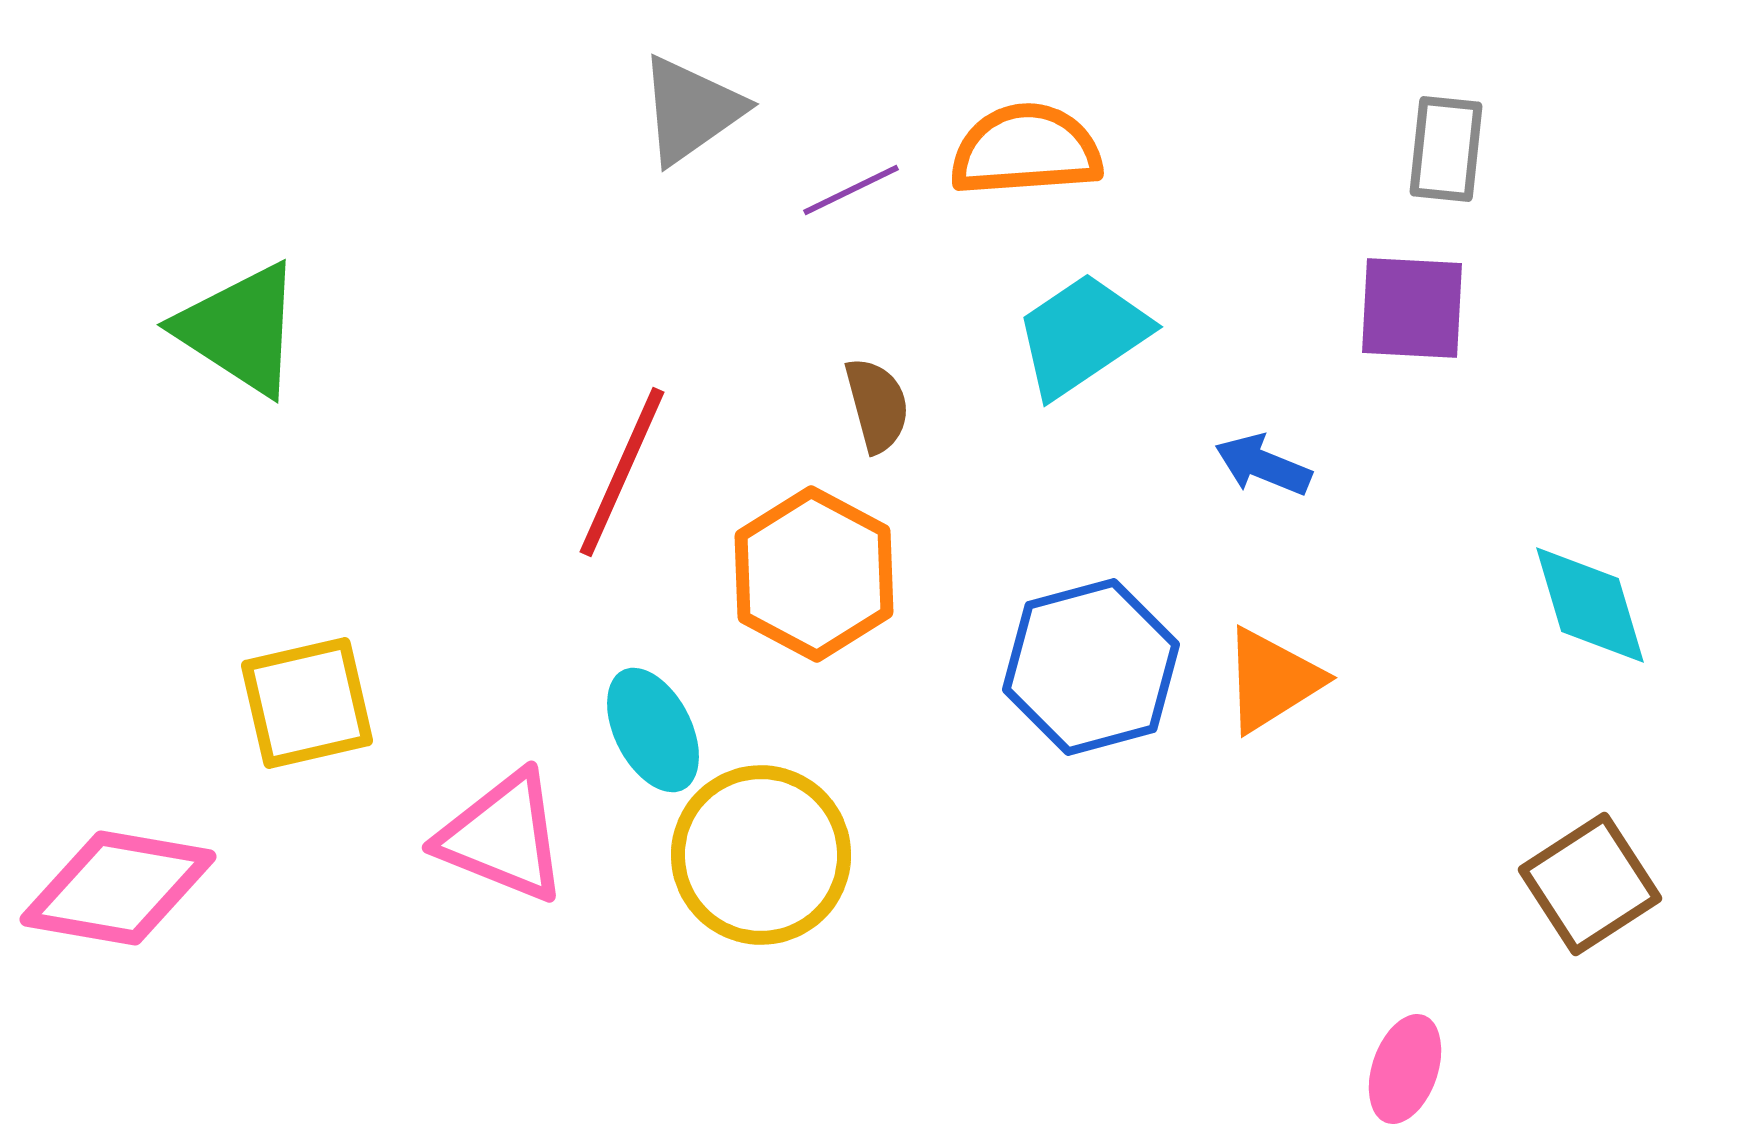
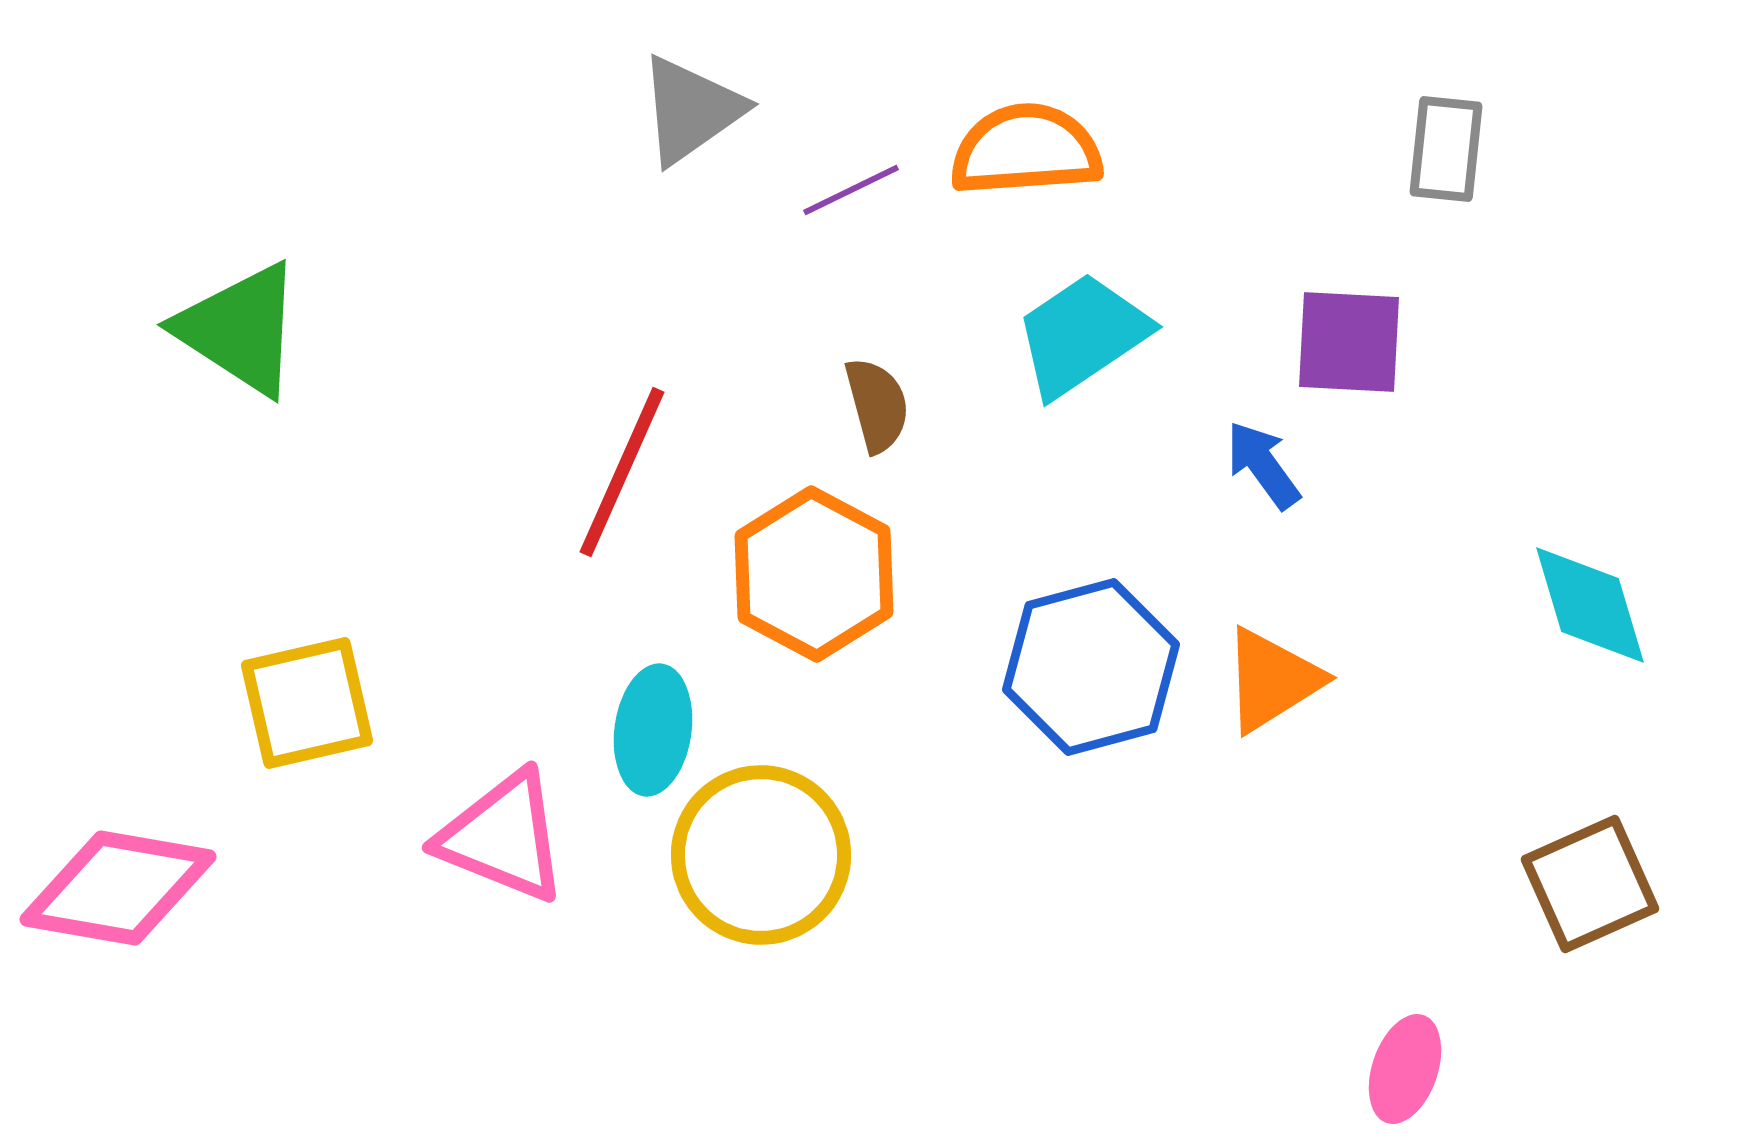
purple square: moved 63 px left, 34 px down
blue arrow: rotated 32 degrees clockwise
cyan ellipse: rotated 35 degrees clockwise
brown square: rotated 9 degrees clockwise
